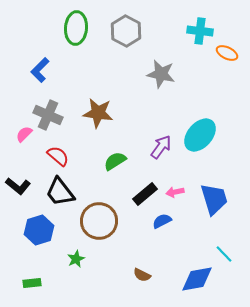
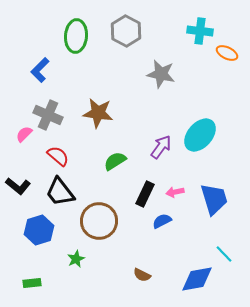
green ellipse: moved 8 px down
black rectangle: rotated 25 degrees counterclockwise
